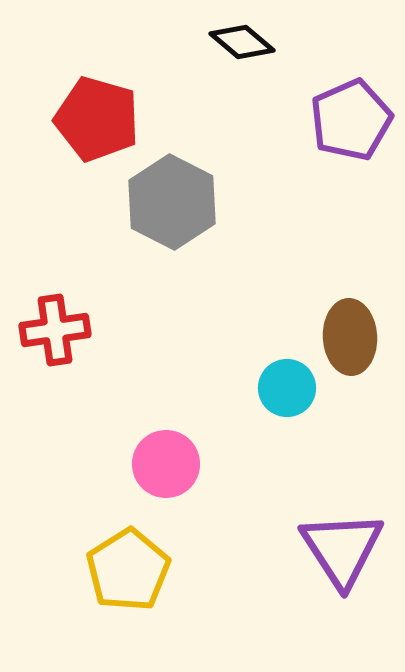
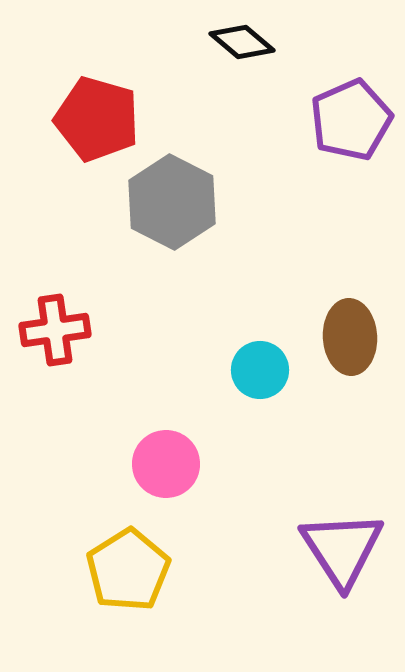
cyan circle: moved 27 px left, 18 px up
